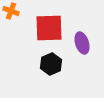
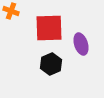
purple ellipse: moved 1 px left, 1 px down
